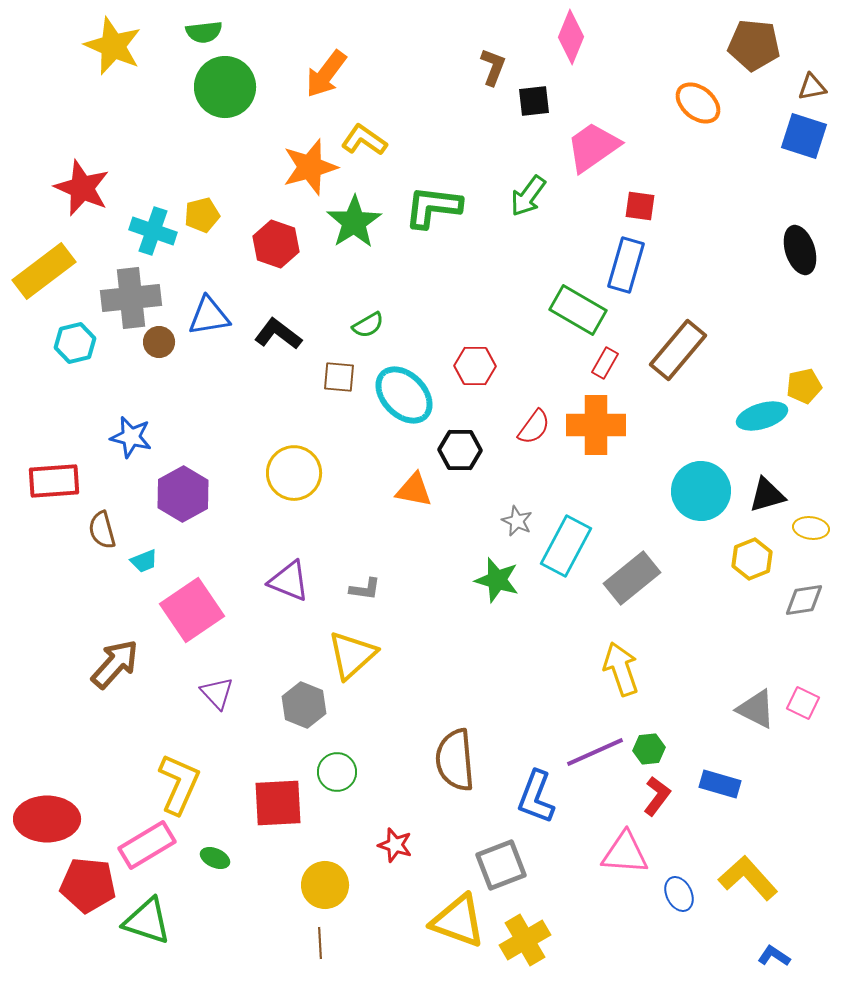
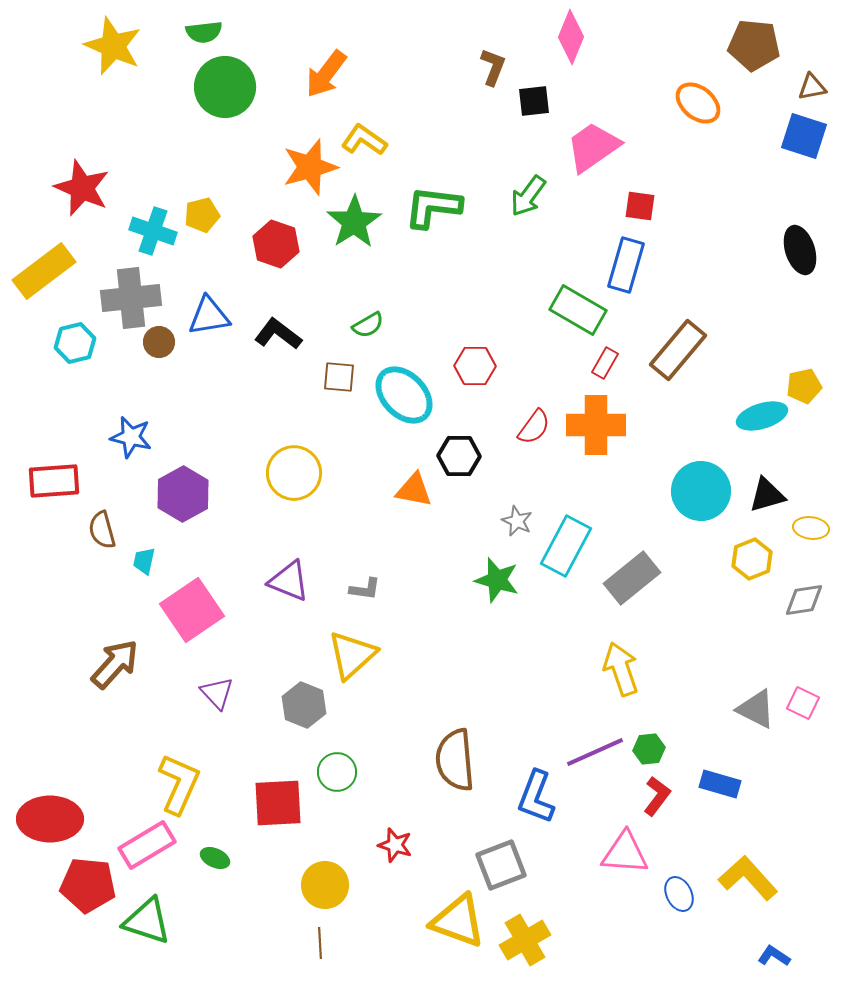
black hexagon at (460, 450): moved 1 px left, 6 px down
cyan trapezoid at (144, 561): rotated 124 degrees clockwise
red ellipse at (47, 819): moved 3 px right
